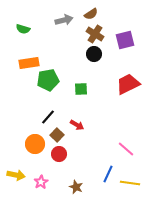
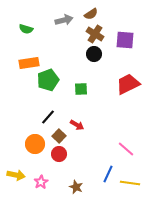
green semicircle: moved 3 px right
purple square: rotated 18 degrees clockwise
green pentagon: rotated 10 degrees counterclockwise
brown square: moved 2 px right, 1 px down
